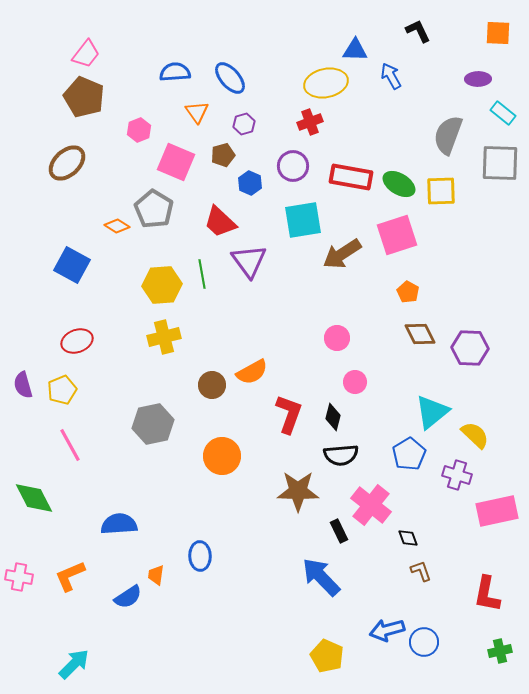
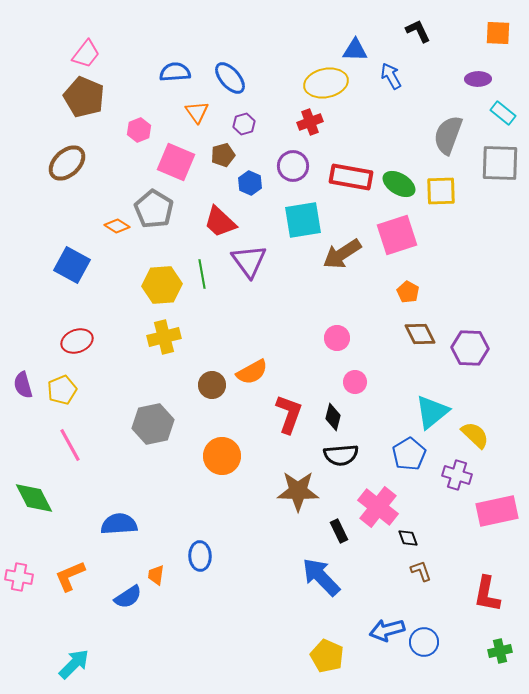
pink cross at (371, 505): moved 7 px right, 2 px down
